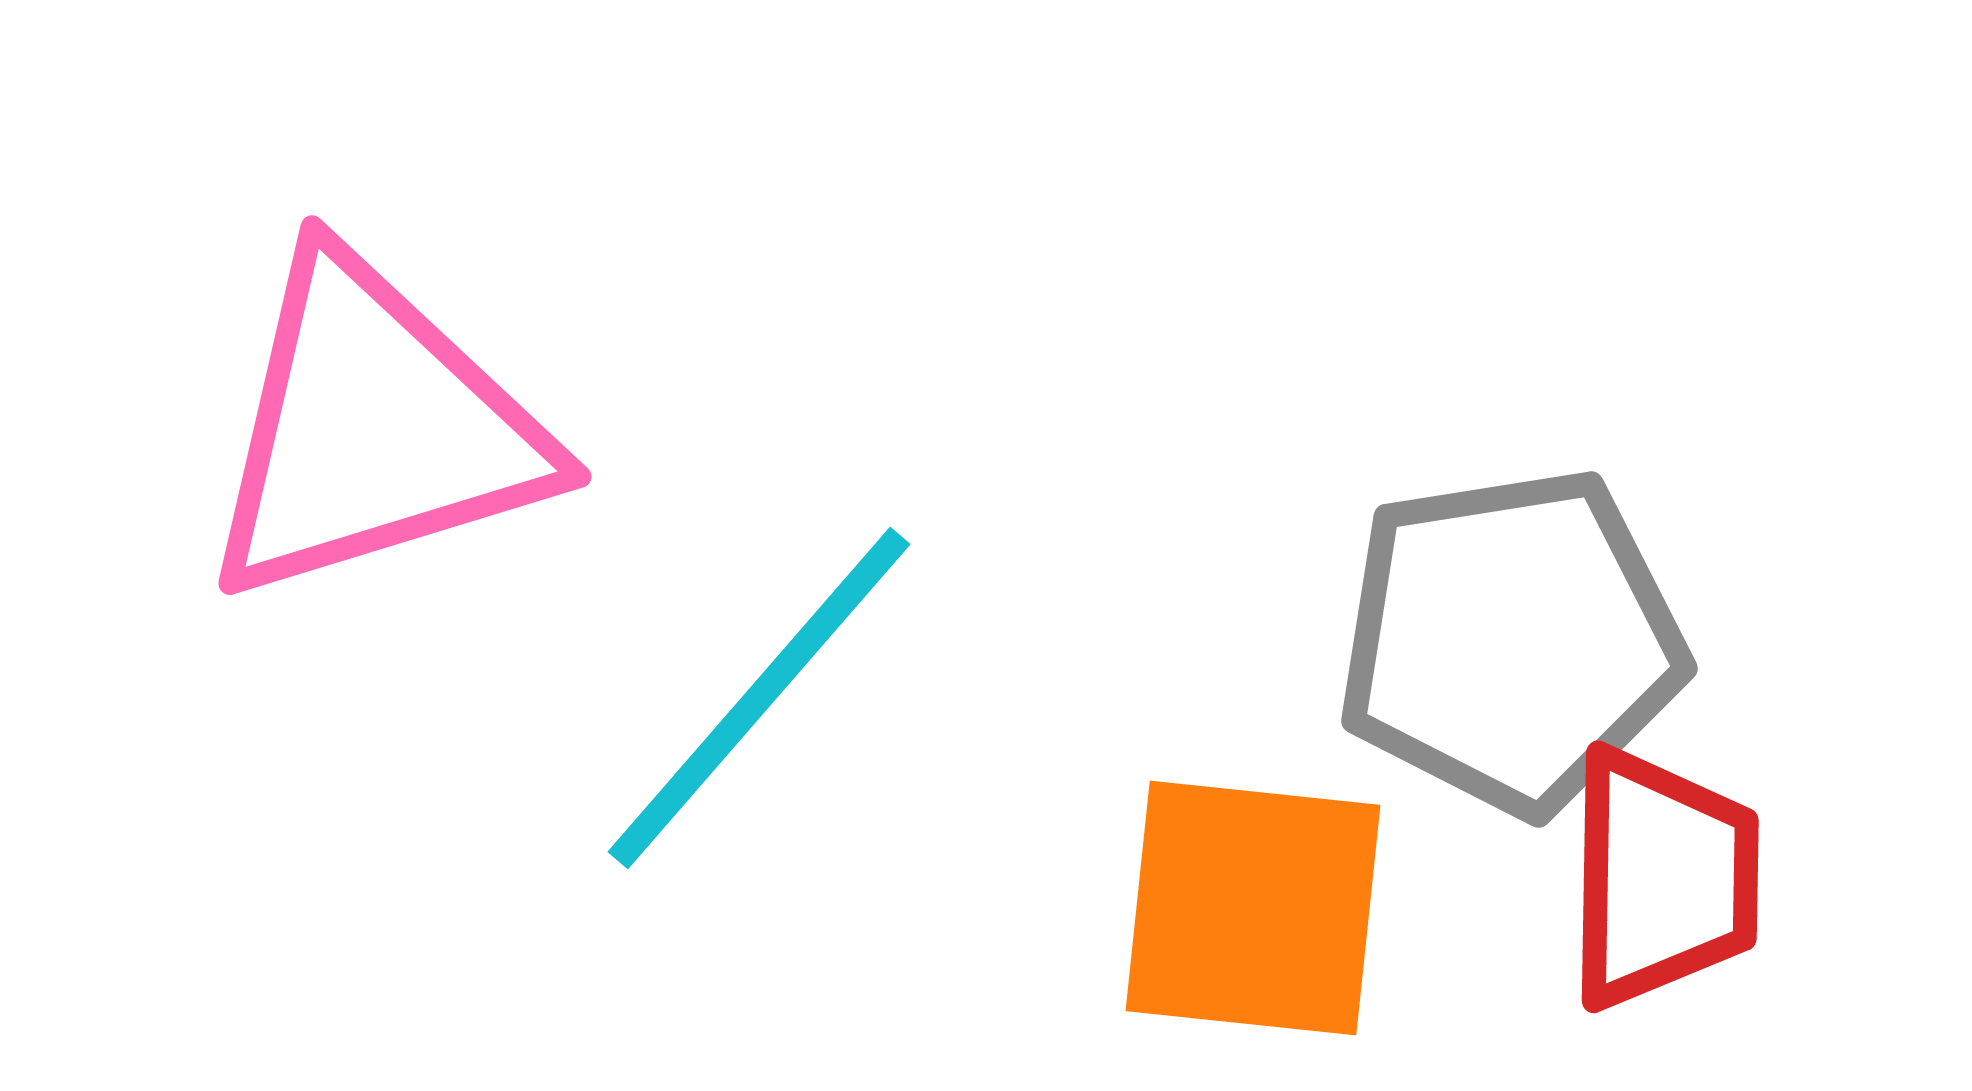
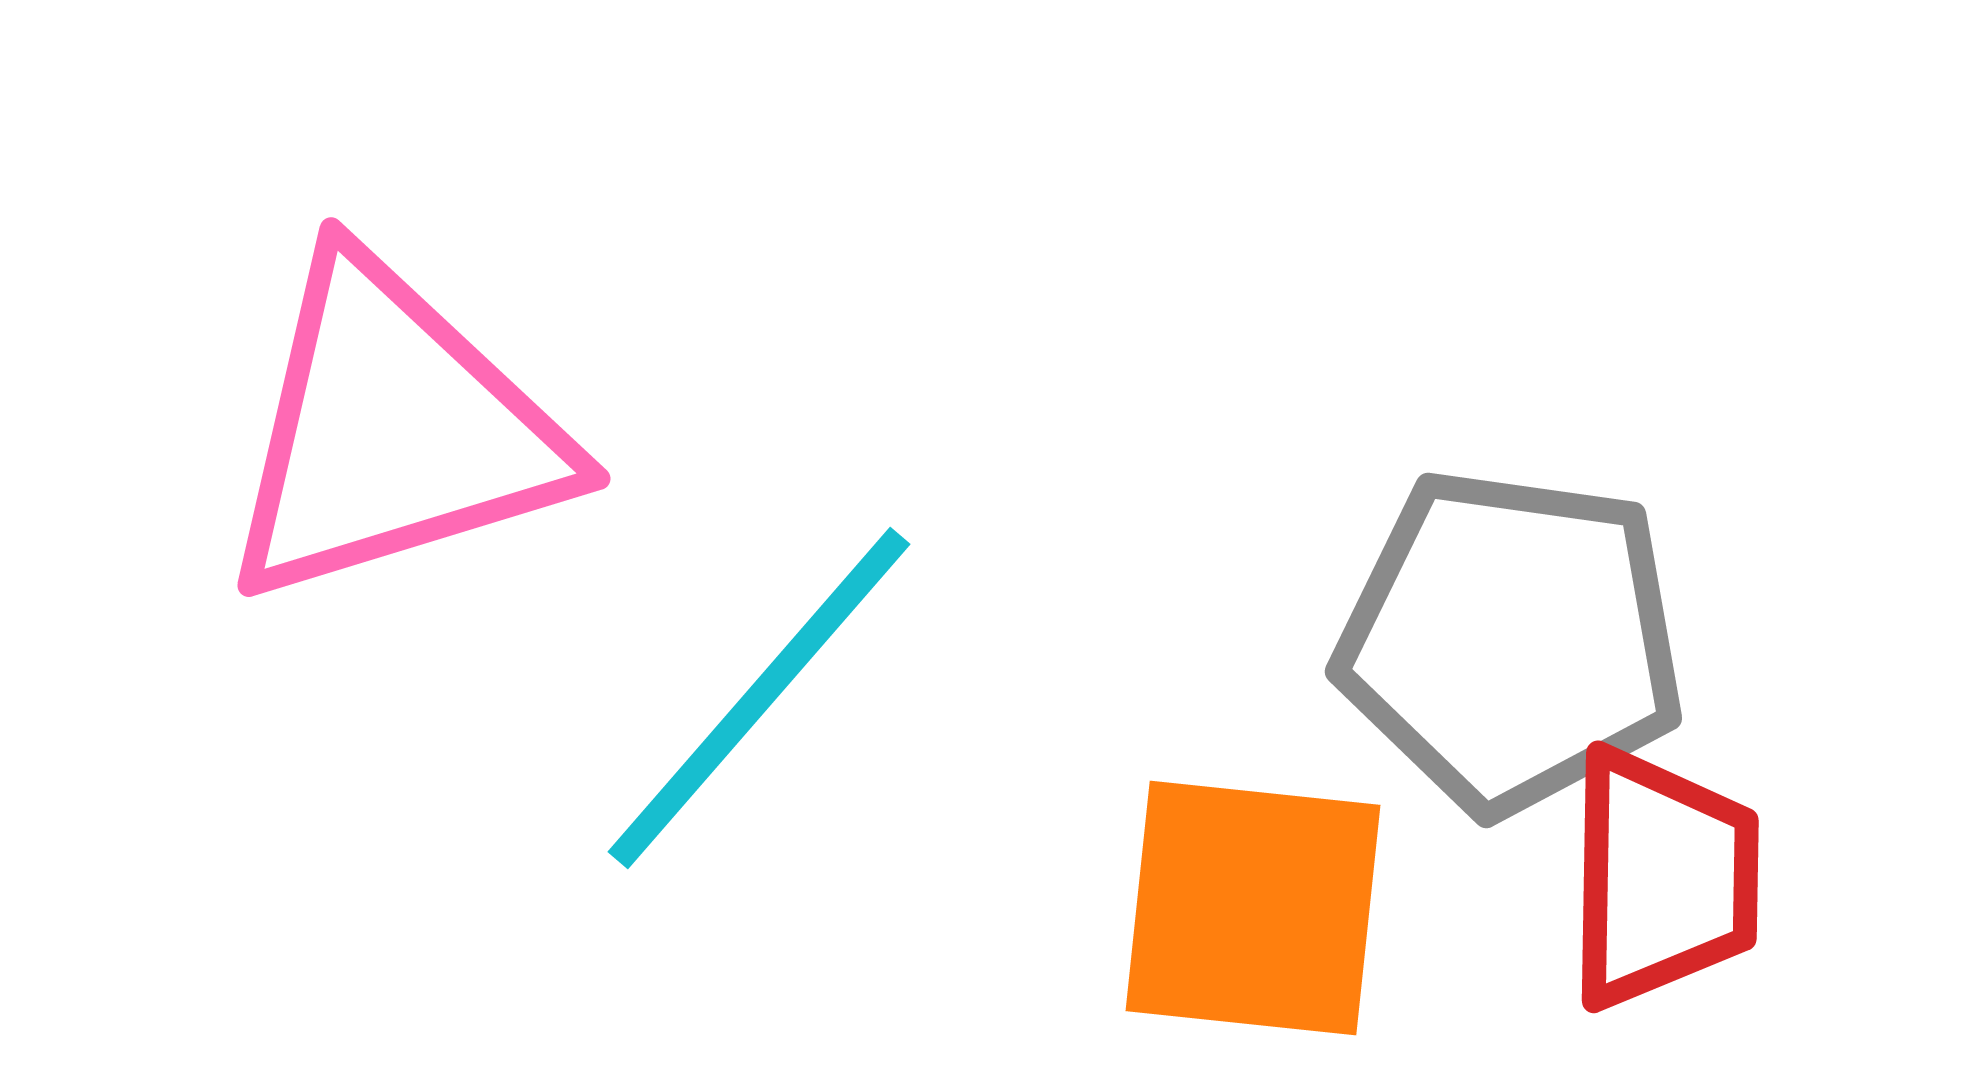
pink triangle: moved 19 px right, 2 px down
gray pentagon: rotated 17 degrees clockwise
